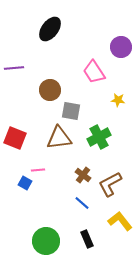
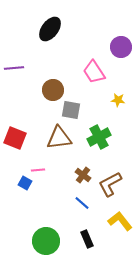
brown circle: moved 3 px right
gray square: moved 1 px up
